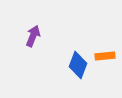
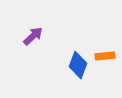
purple arrow: rotated 25 degrees clockwise
